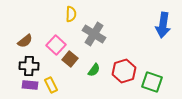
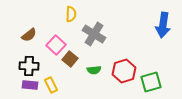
brown semicircle: moved 4 px right, 6 px up
green semicircle: rotated 48 degrees clockwise
green square: moved 1 px left; rotated 35 degrees counterclockwise
